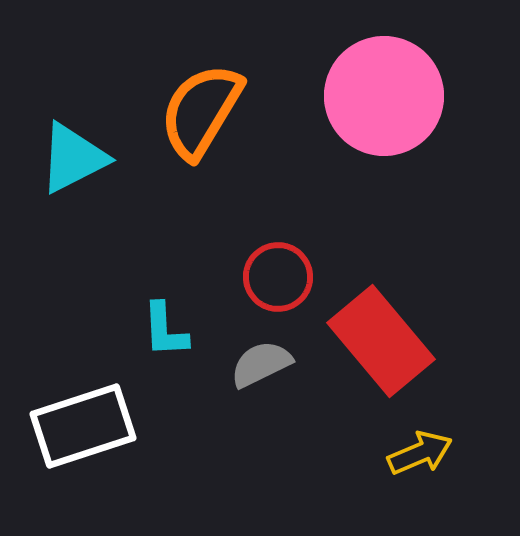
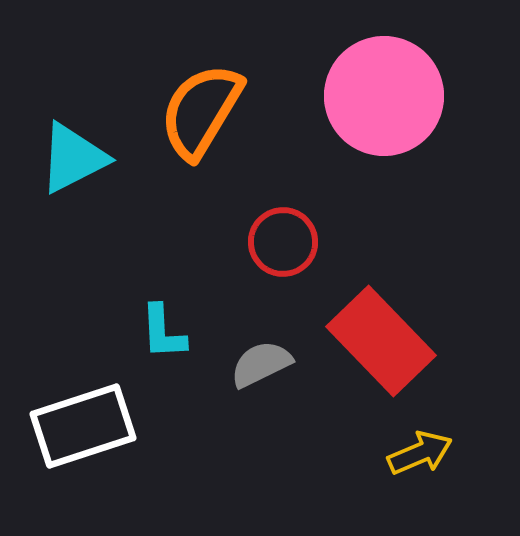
red circle: moved 5 px right, 35 px up
cyan L-shape: moved 2 px left, 2 px down
red rectangle: rotated 4 degrees counterclockwise
